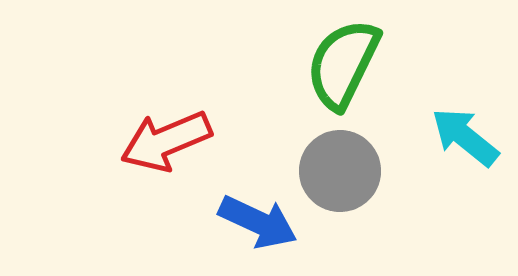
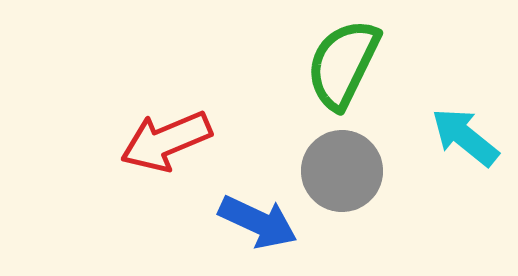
gray circle: moved 2 px right
